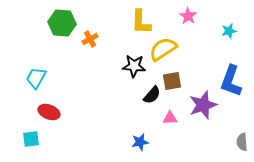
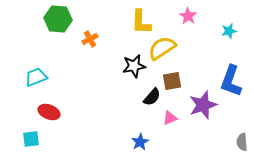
green hexagon: moved 4 px left, 4 px up
yellow semicircle: moved 1 px left, 1 px up
black star: rotated 15 degrees counterclockwise
cyan trapezoid: moved 1 px up; rotated 40 degrees clockwise
black semicircle: moved 2 px down
pink triangle: rotated 21 degrees counterclockwise
blue star: rotated 18 degrees counterclockwise
